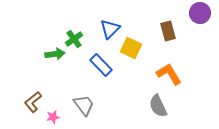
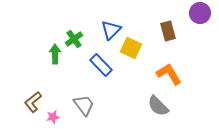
blue triangle: moved 1 px right, 1 px down
green arrow: rotated 84 degrees counterclockwise
gray semicircle: rotated 20 degrees counterclockwise
